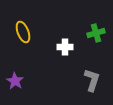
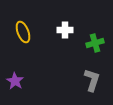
green cross: moved 1 px left, 10 px down
white cross: moved 17 px up
